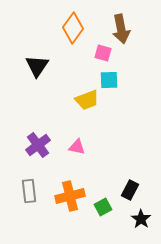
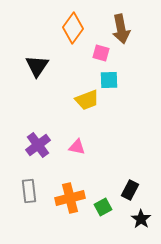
pink square: moved 2 px left
orange cross: moved 2 px down
